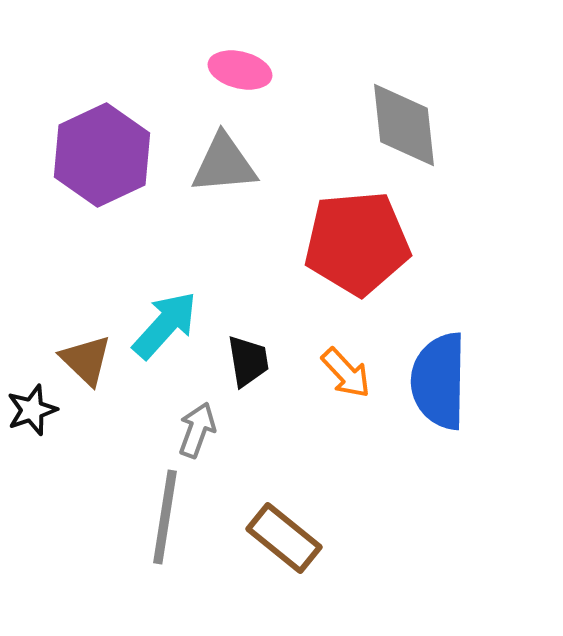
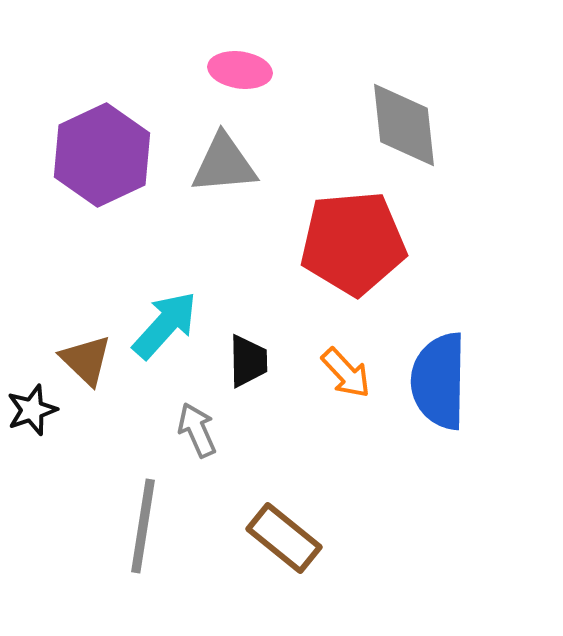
pink ellipse: rotated 6 degrees counterclockwise
red pentagon: moved 4 px left
black trapezoid: rotated 8 degrees clockwise
gray arrow: rotated 44 degrees counterclockwise
gray line: moved 22 px left, 9 px down
